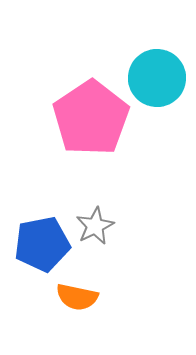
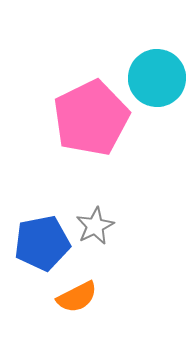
pink pentagon: rotated 8 degrees clockwise
blue pentagon: moved 1 px up
orange semicircle: rotated 39 degrees counterclockwise
